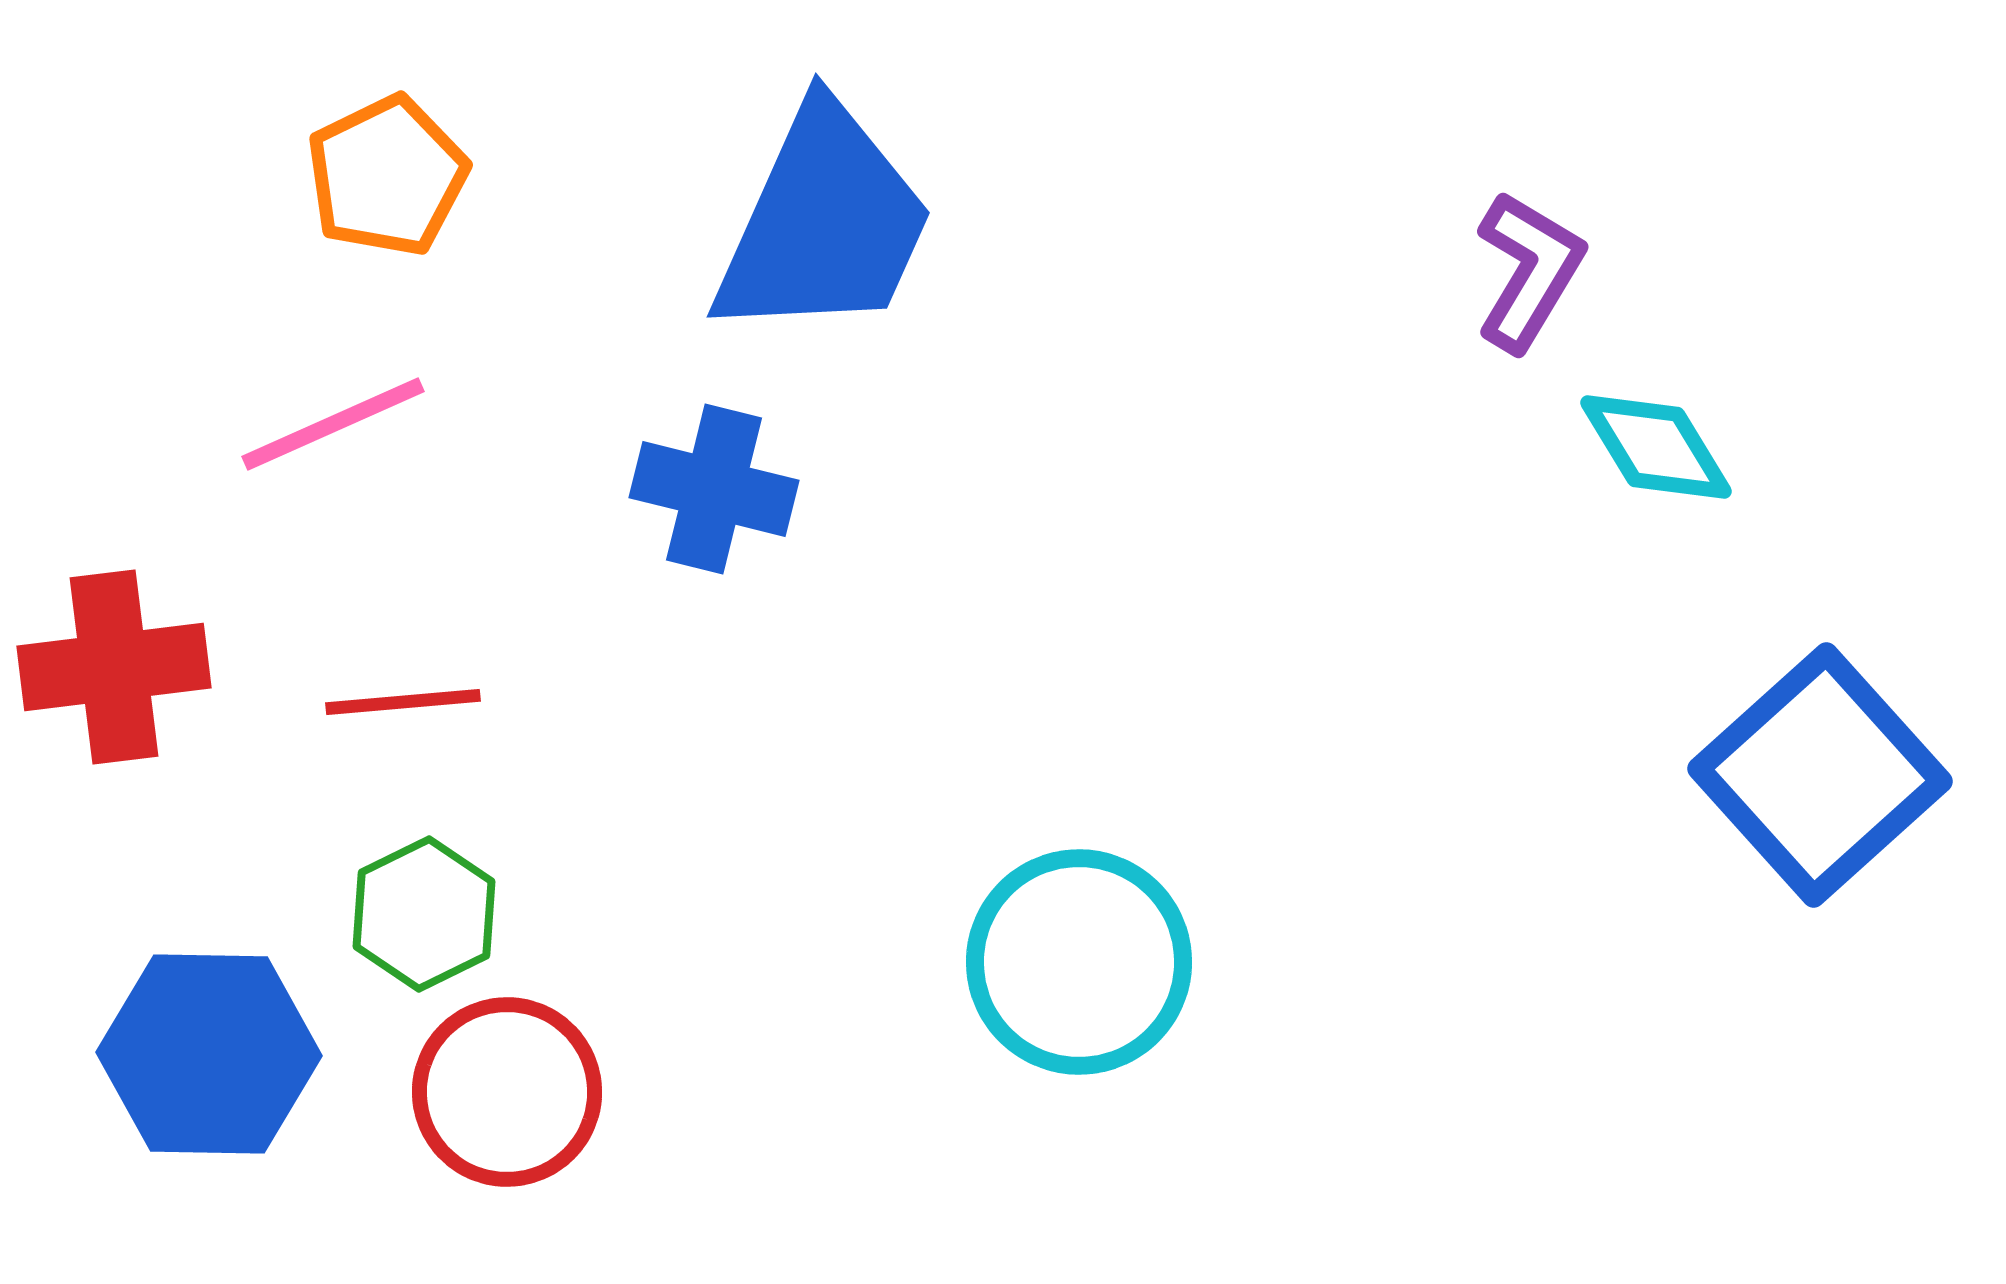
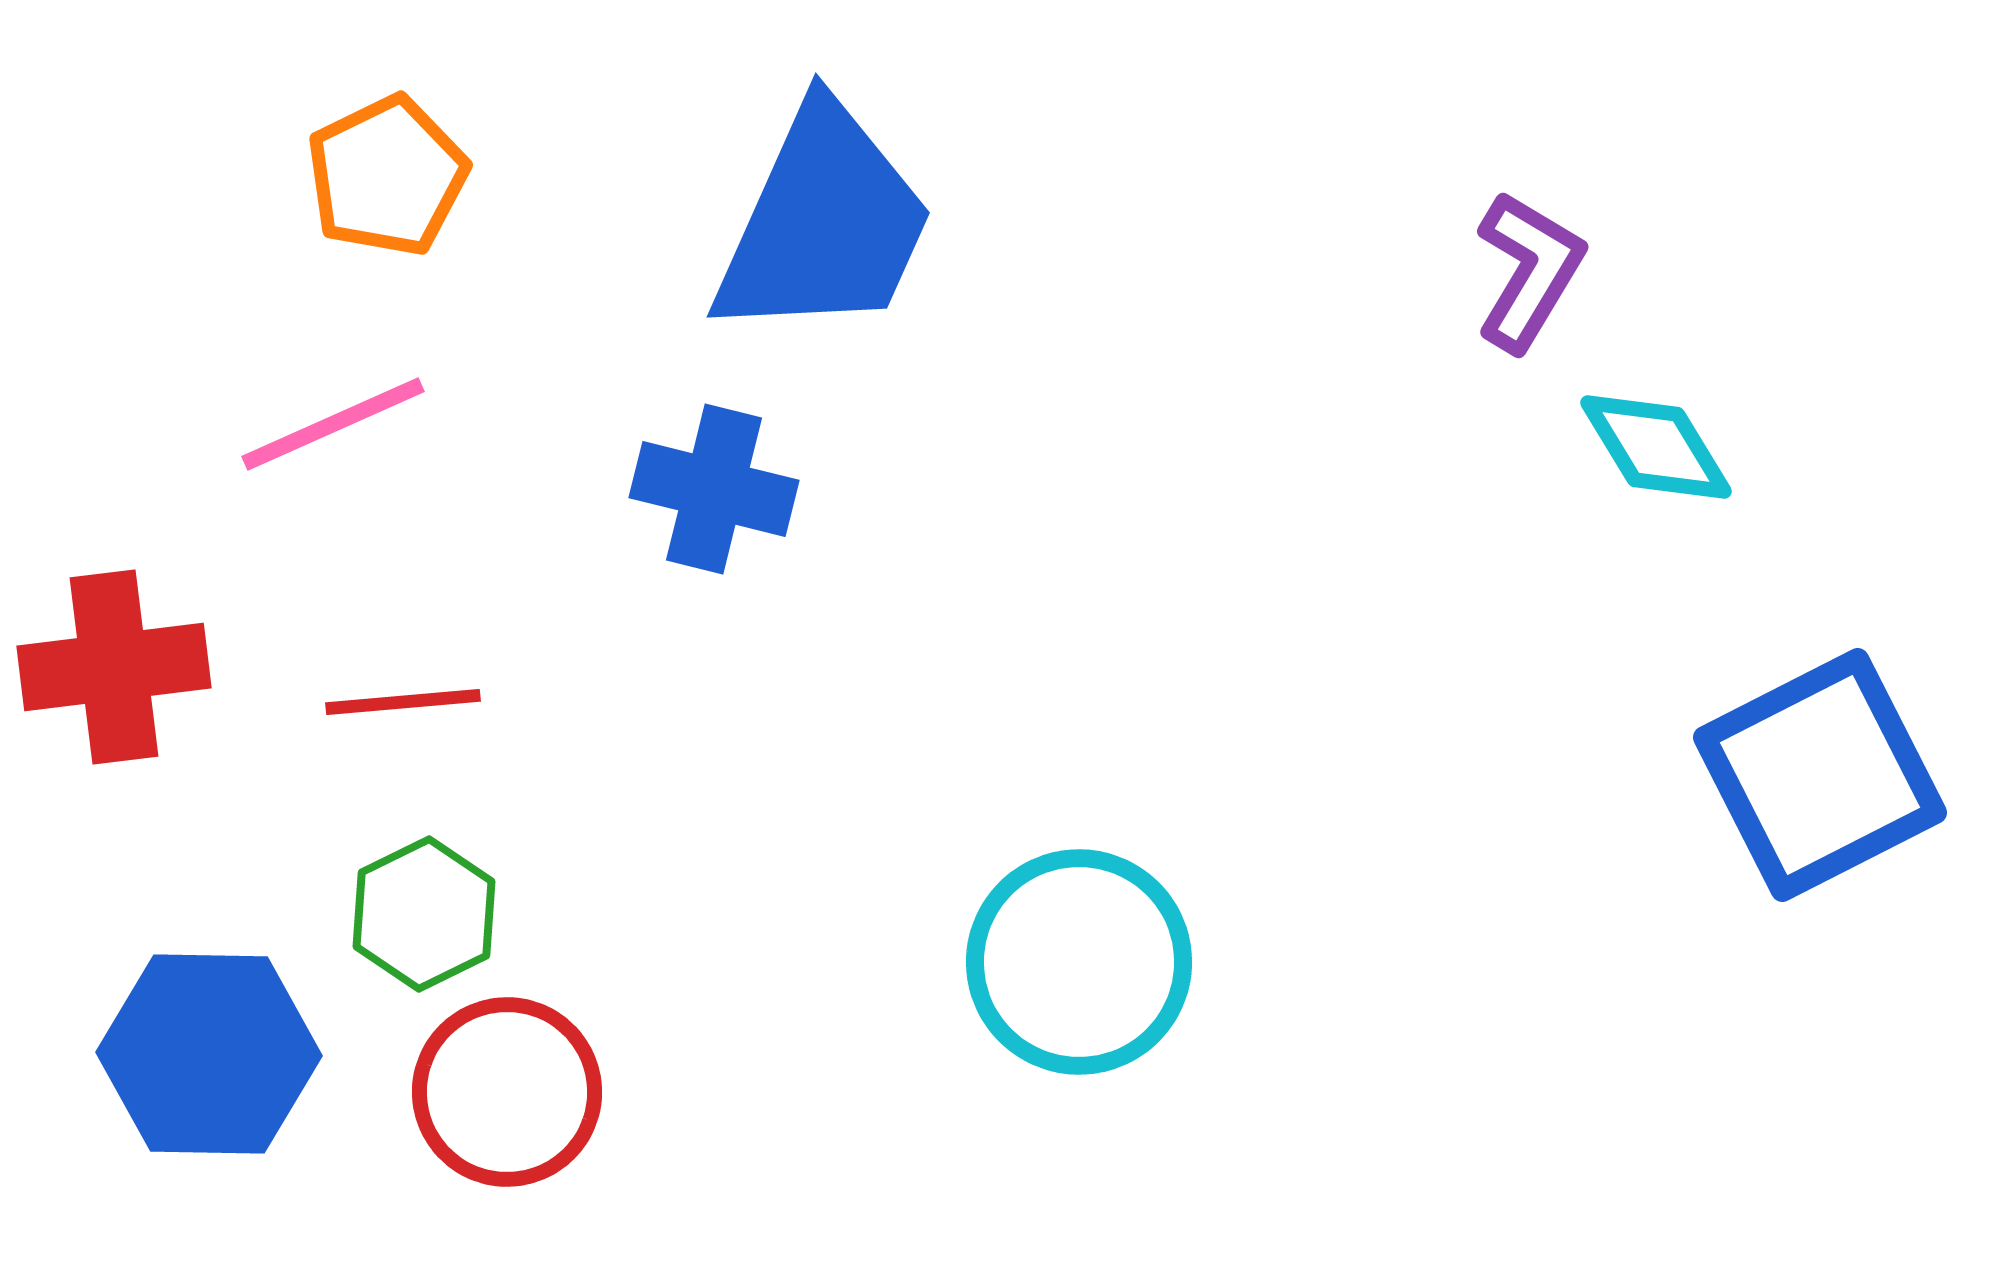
blue square: rotated 15 degrees clockwise
